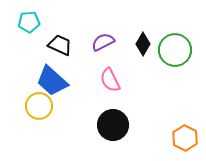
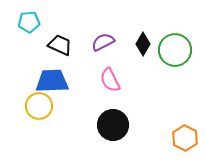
blue trapezoid: rotated 136 degrees clockwise
